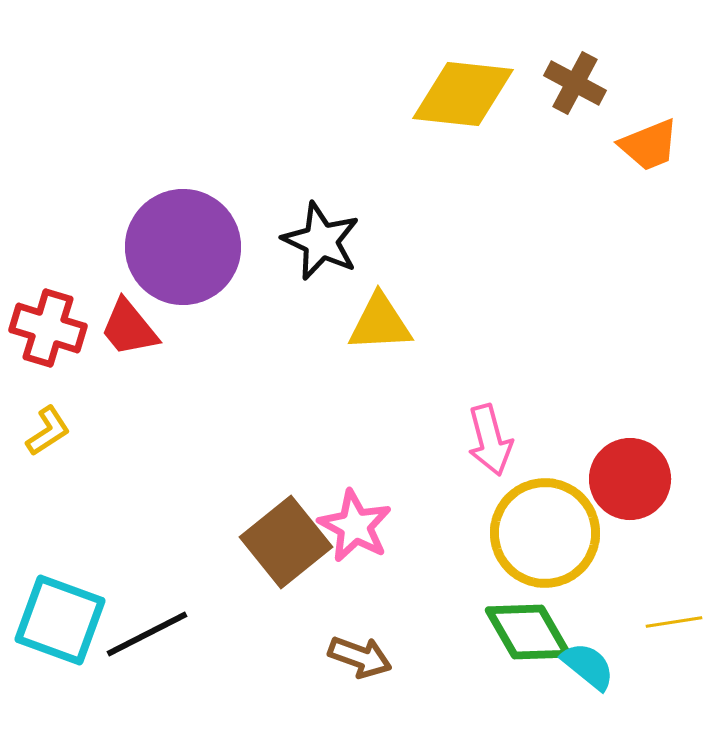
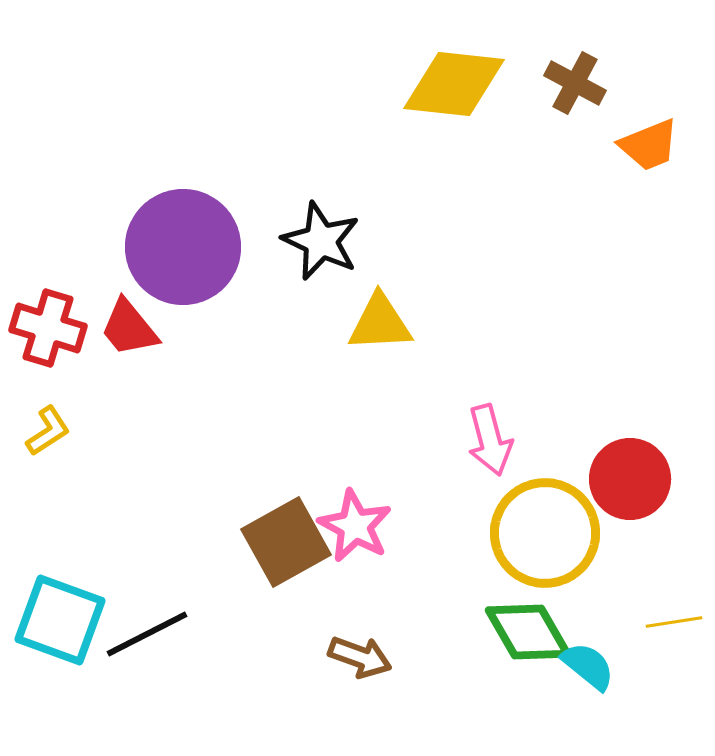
yellow diamond: moved 9 px left, 10 px up
brown square: rotated 10 degrees clockwise
